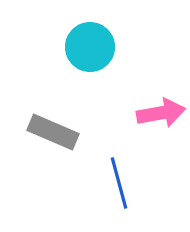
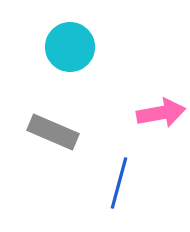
cyan circle: moved 20 px left
blue line: rotated 30 degrees clockwise
